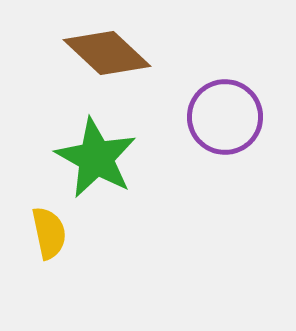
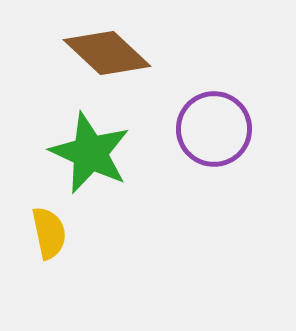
purple circle: moved 11 px left, 12 px down
green star: moved 6 px left, 5 px up; rotated 4 degrees counterclockwise
